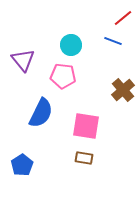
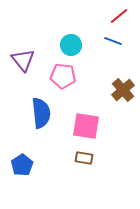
red line: moved 4 px left, 2 px up
blue semicircle: rotated 32 degrees counterclockwise
